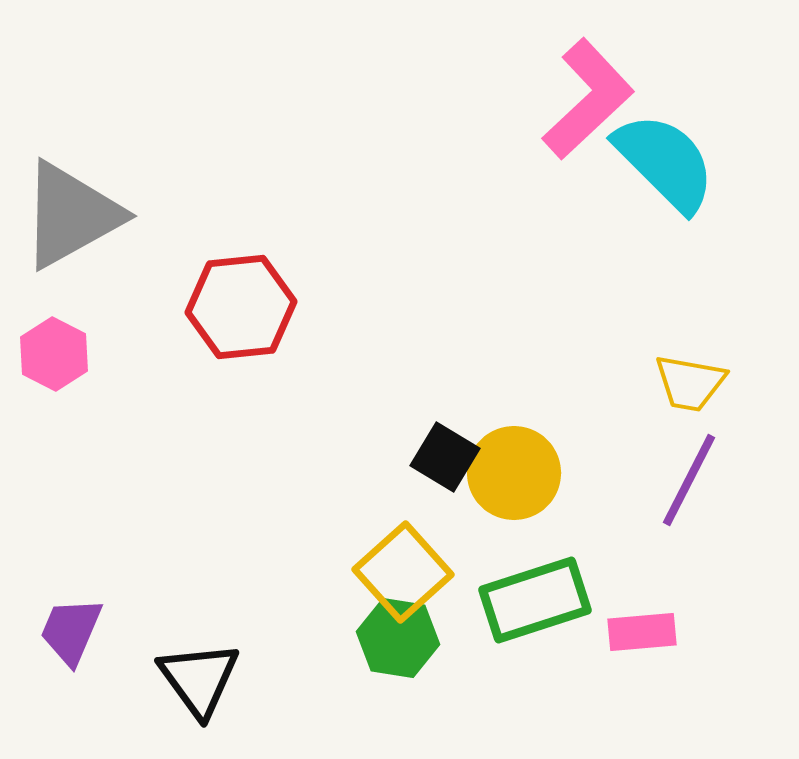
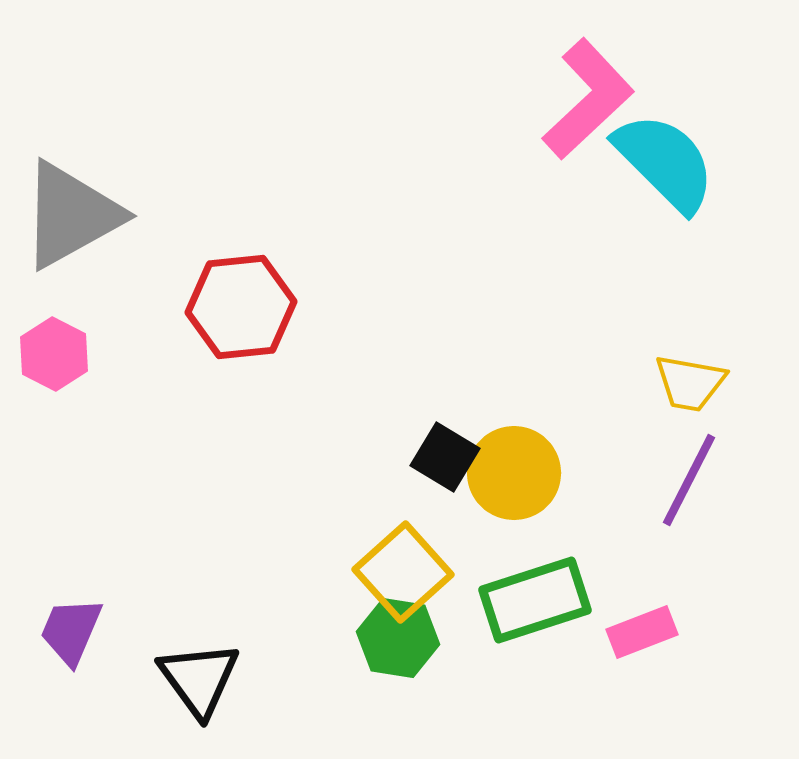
pink rectangle: rotated 16 degrees counterclockwise
